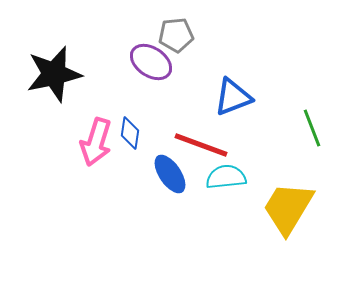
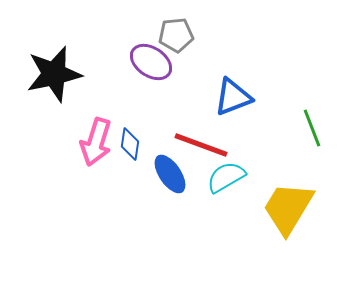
blue diamond: moved 11 px down
cyan semicircle: rotated 24 degrees counterclockwise
